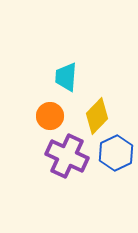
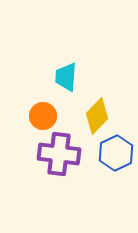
orange circle: moved 7 px left
purple cross: moved 8 px left, 2 px up; rotated 18 degrees counterclockwise
